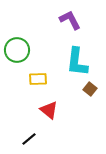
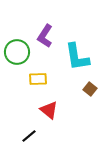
purple L-shape: moved 25 px left, 16 px down; rotated 120 degrees counterclockwise
green circle: moved 2 px down
cyan L-shape: moved 5 px up; rotated 16 degrees counterclockwise
black line: moved 3 px up
